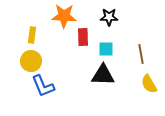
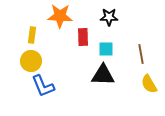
orange star: moved 4 px left
